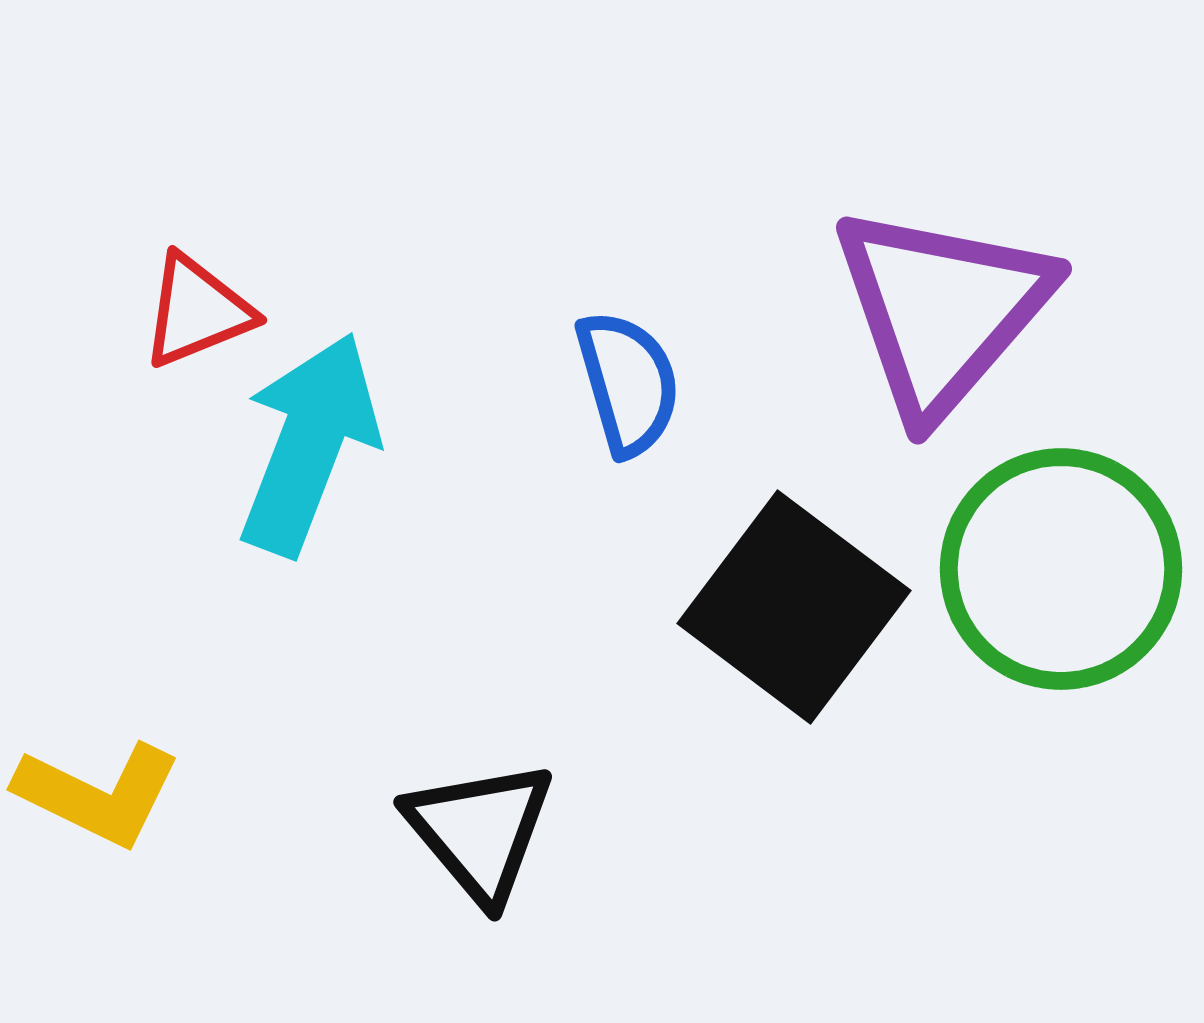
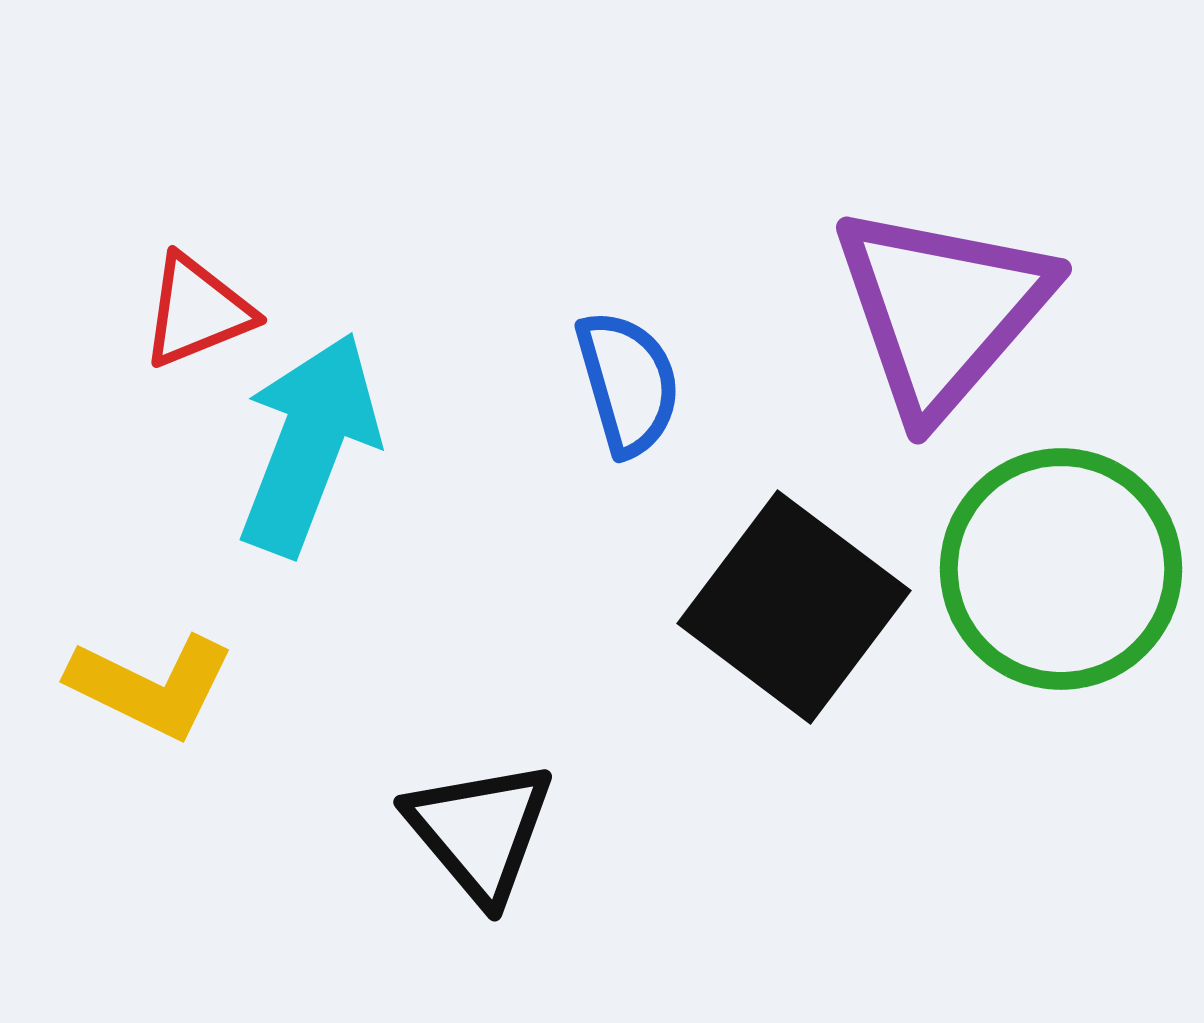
yellow L-shape: moved 53 px right, 108 px up
